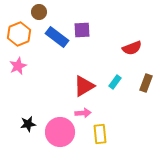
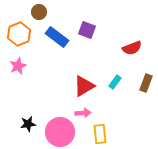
purple square: moved 5 px right; rotated 24 degrees clockwise
